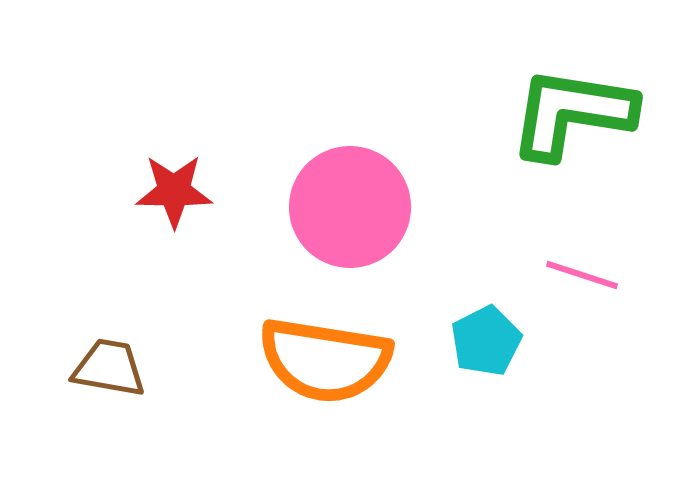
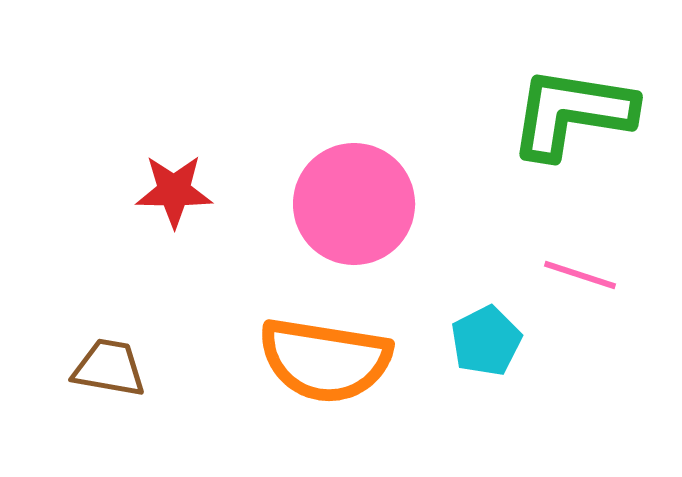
pink circle: moved 4 px right, 3 px up
pink line: moved 2 px left
